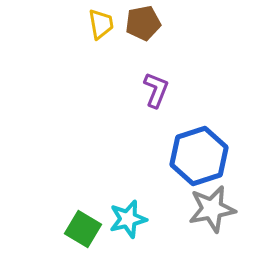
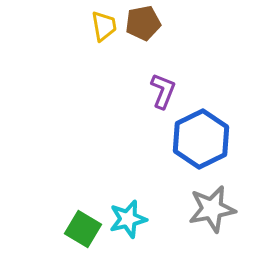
yellow trapezoid: moved 3 px right, 2 px down
purple L-shape: moved 7 px right, 1 px down
blue hexagon: moved 2 px right, 17 px up; rotated 8 degrees counterclockwise
